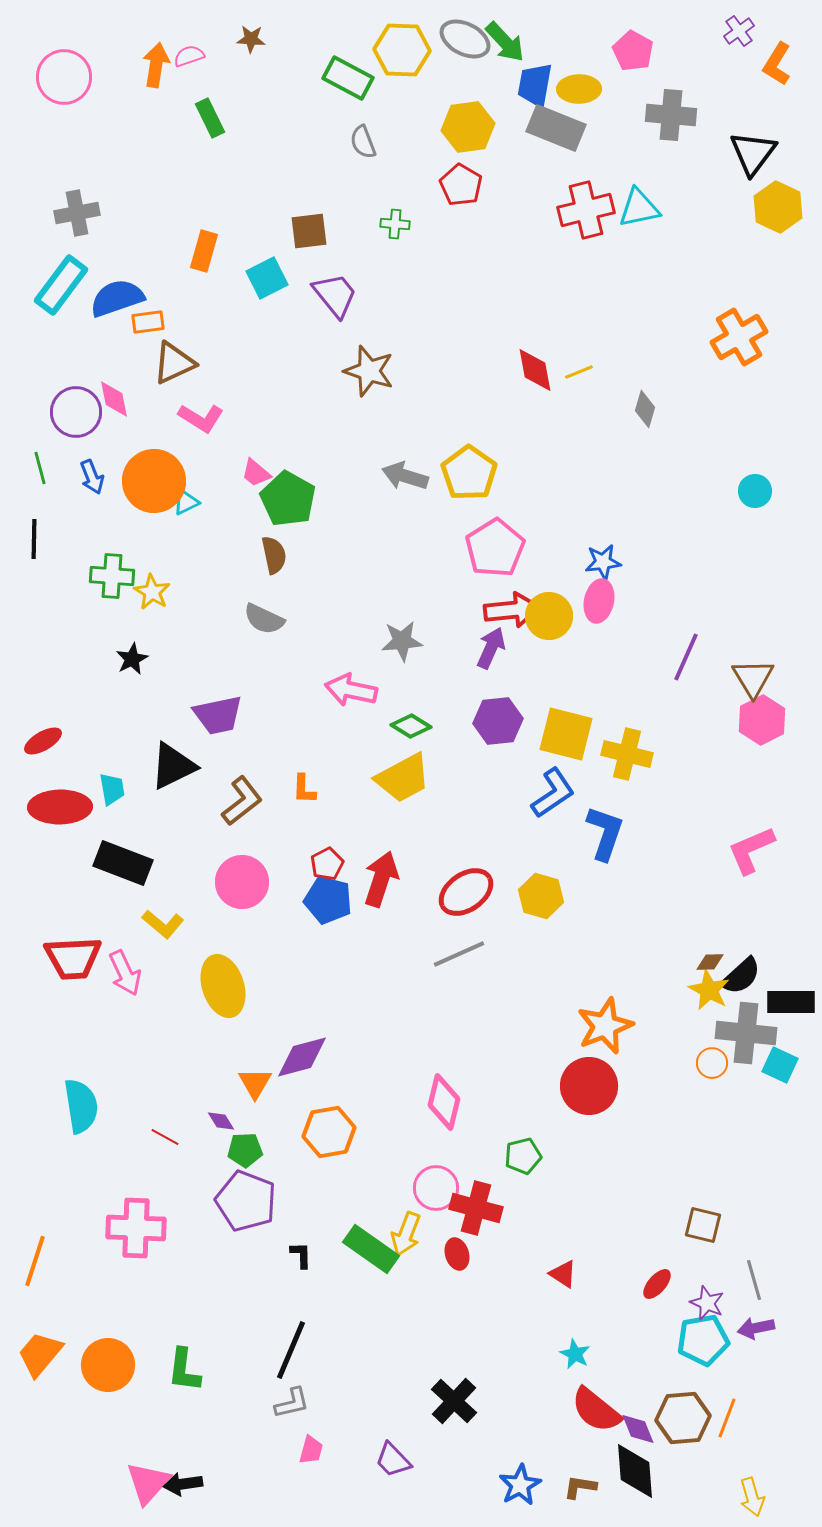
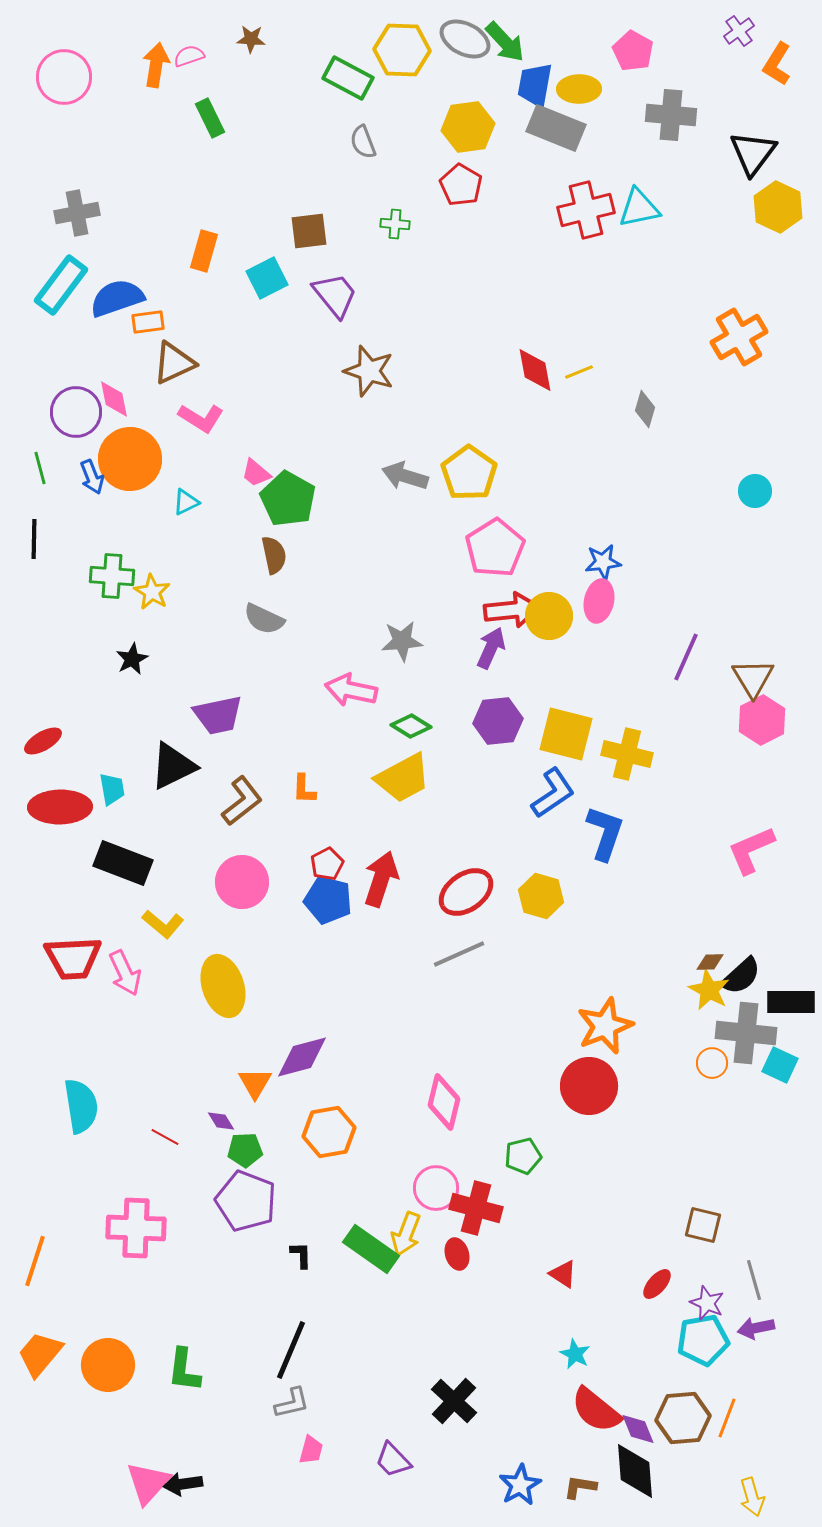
orange circle at (154, 481): moved 24 px left, 22 px up
